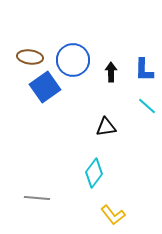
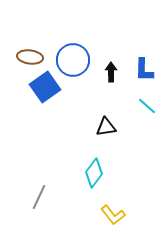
gray line: moved 2 px right, 1 px up; rotated 70 degrees counterclockwise
